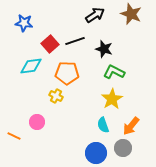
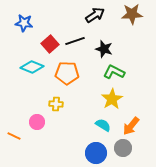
brown star: moved 1 px right; rotated 25 degrees counterclockwise
cyan diamond: moved 1 px right, 1 px down; rotated 30 degrees clockwise
yellow cross: moved 8 px down; rotated 24 degrees counterclockwise
cyan semicircle: rotated 140 degrees clockwise
